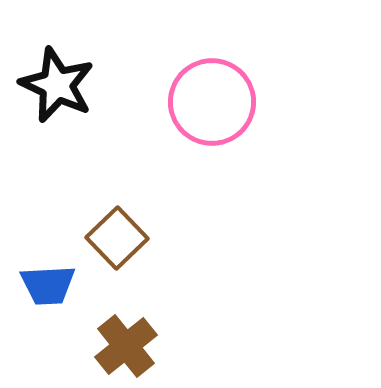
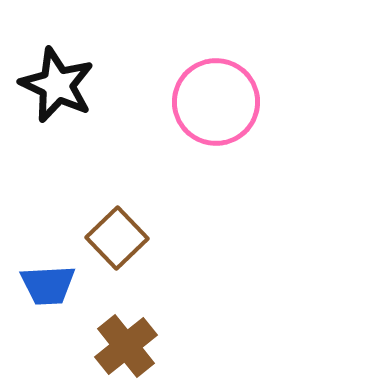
pink circle: moved 4 px right
